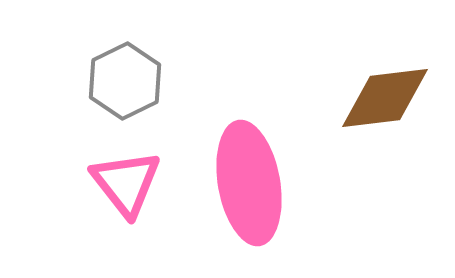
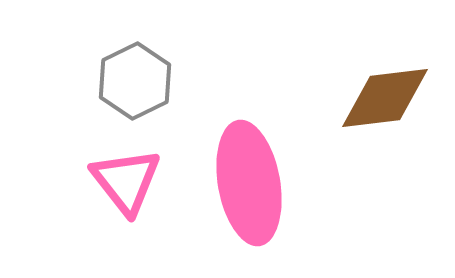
gray hexagon: moved 10 px right
pink triangle: moved 2 px up
